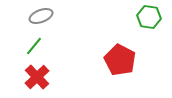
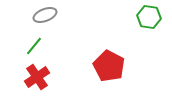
gray ellipse: moved 4 px right, 1 px up
red pentagon: moved 11 px left, 6 px down
red cross: rotated 10 degrees clockwise
